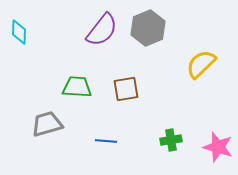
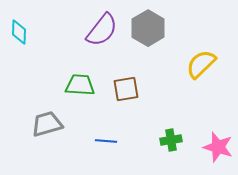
gray hexagon: rotated 8 degrees counterclockwise
green trapezoid: moved 3 px right, 2 px up
